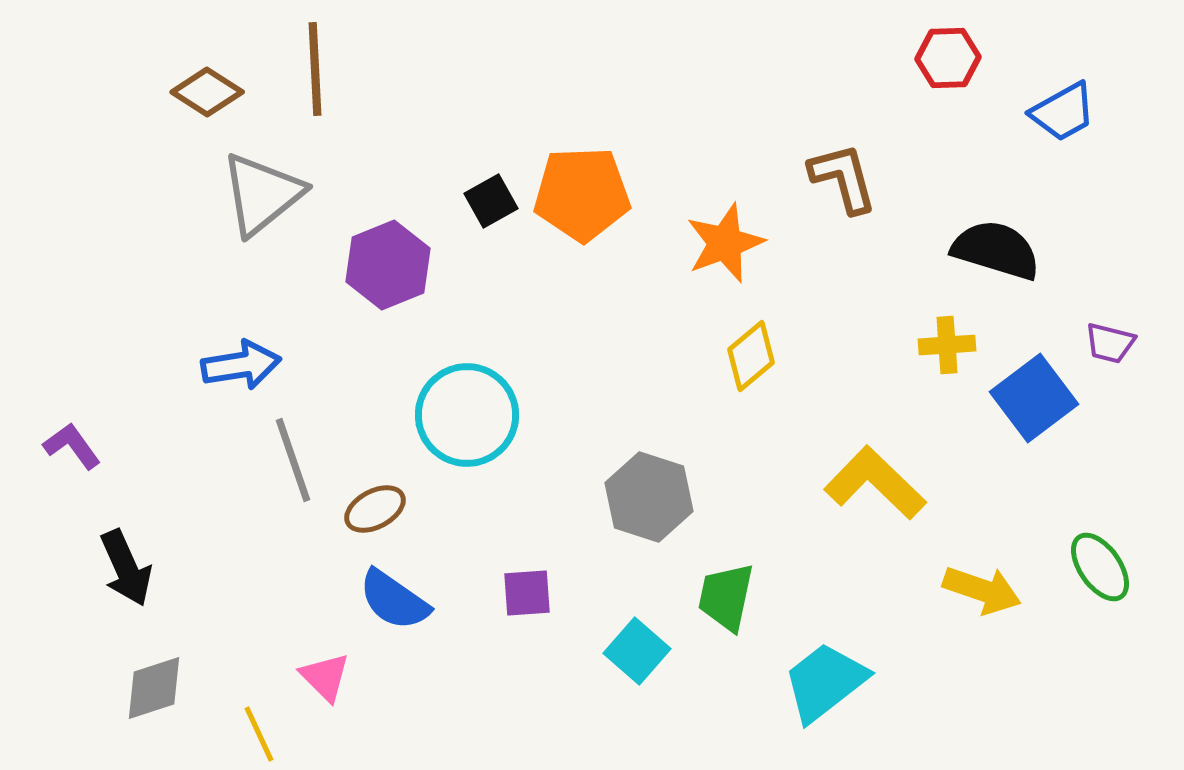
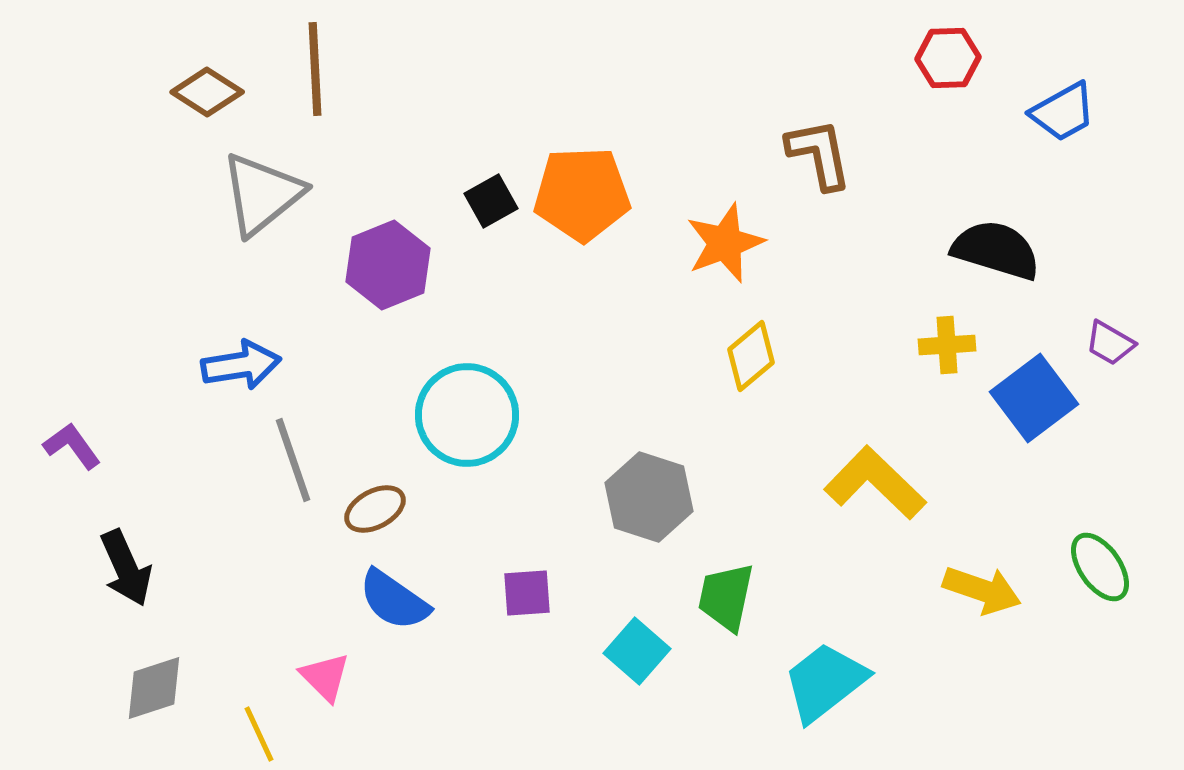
brown L-shape: moved 24 px left, 24 px up; rotated 4 degrees clockwise
purple trapezoid: rotated 16 degrees clockwise
